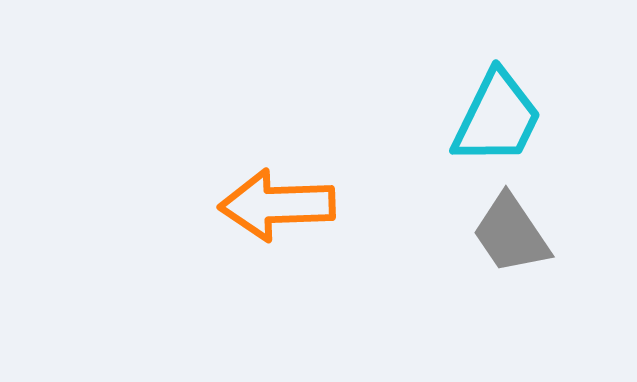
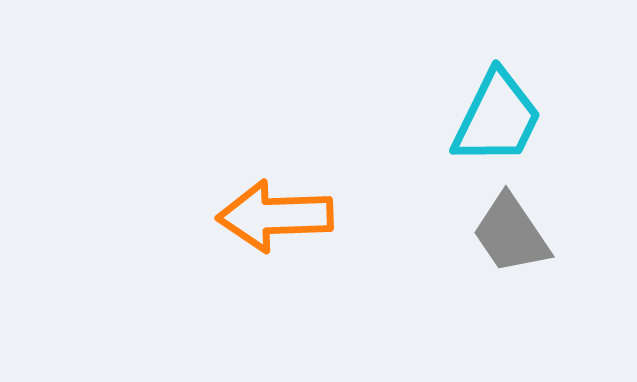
orange arrow: moved 2 px left, 11 px down
